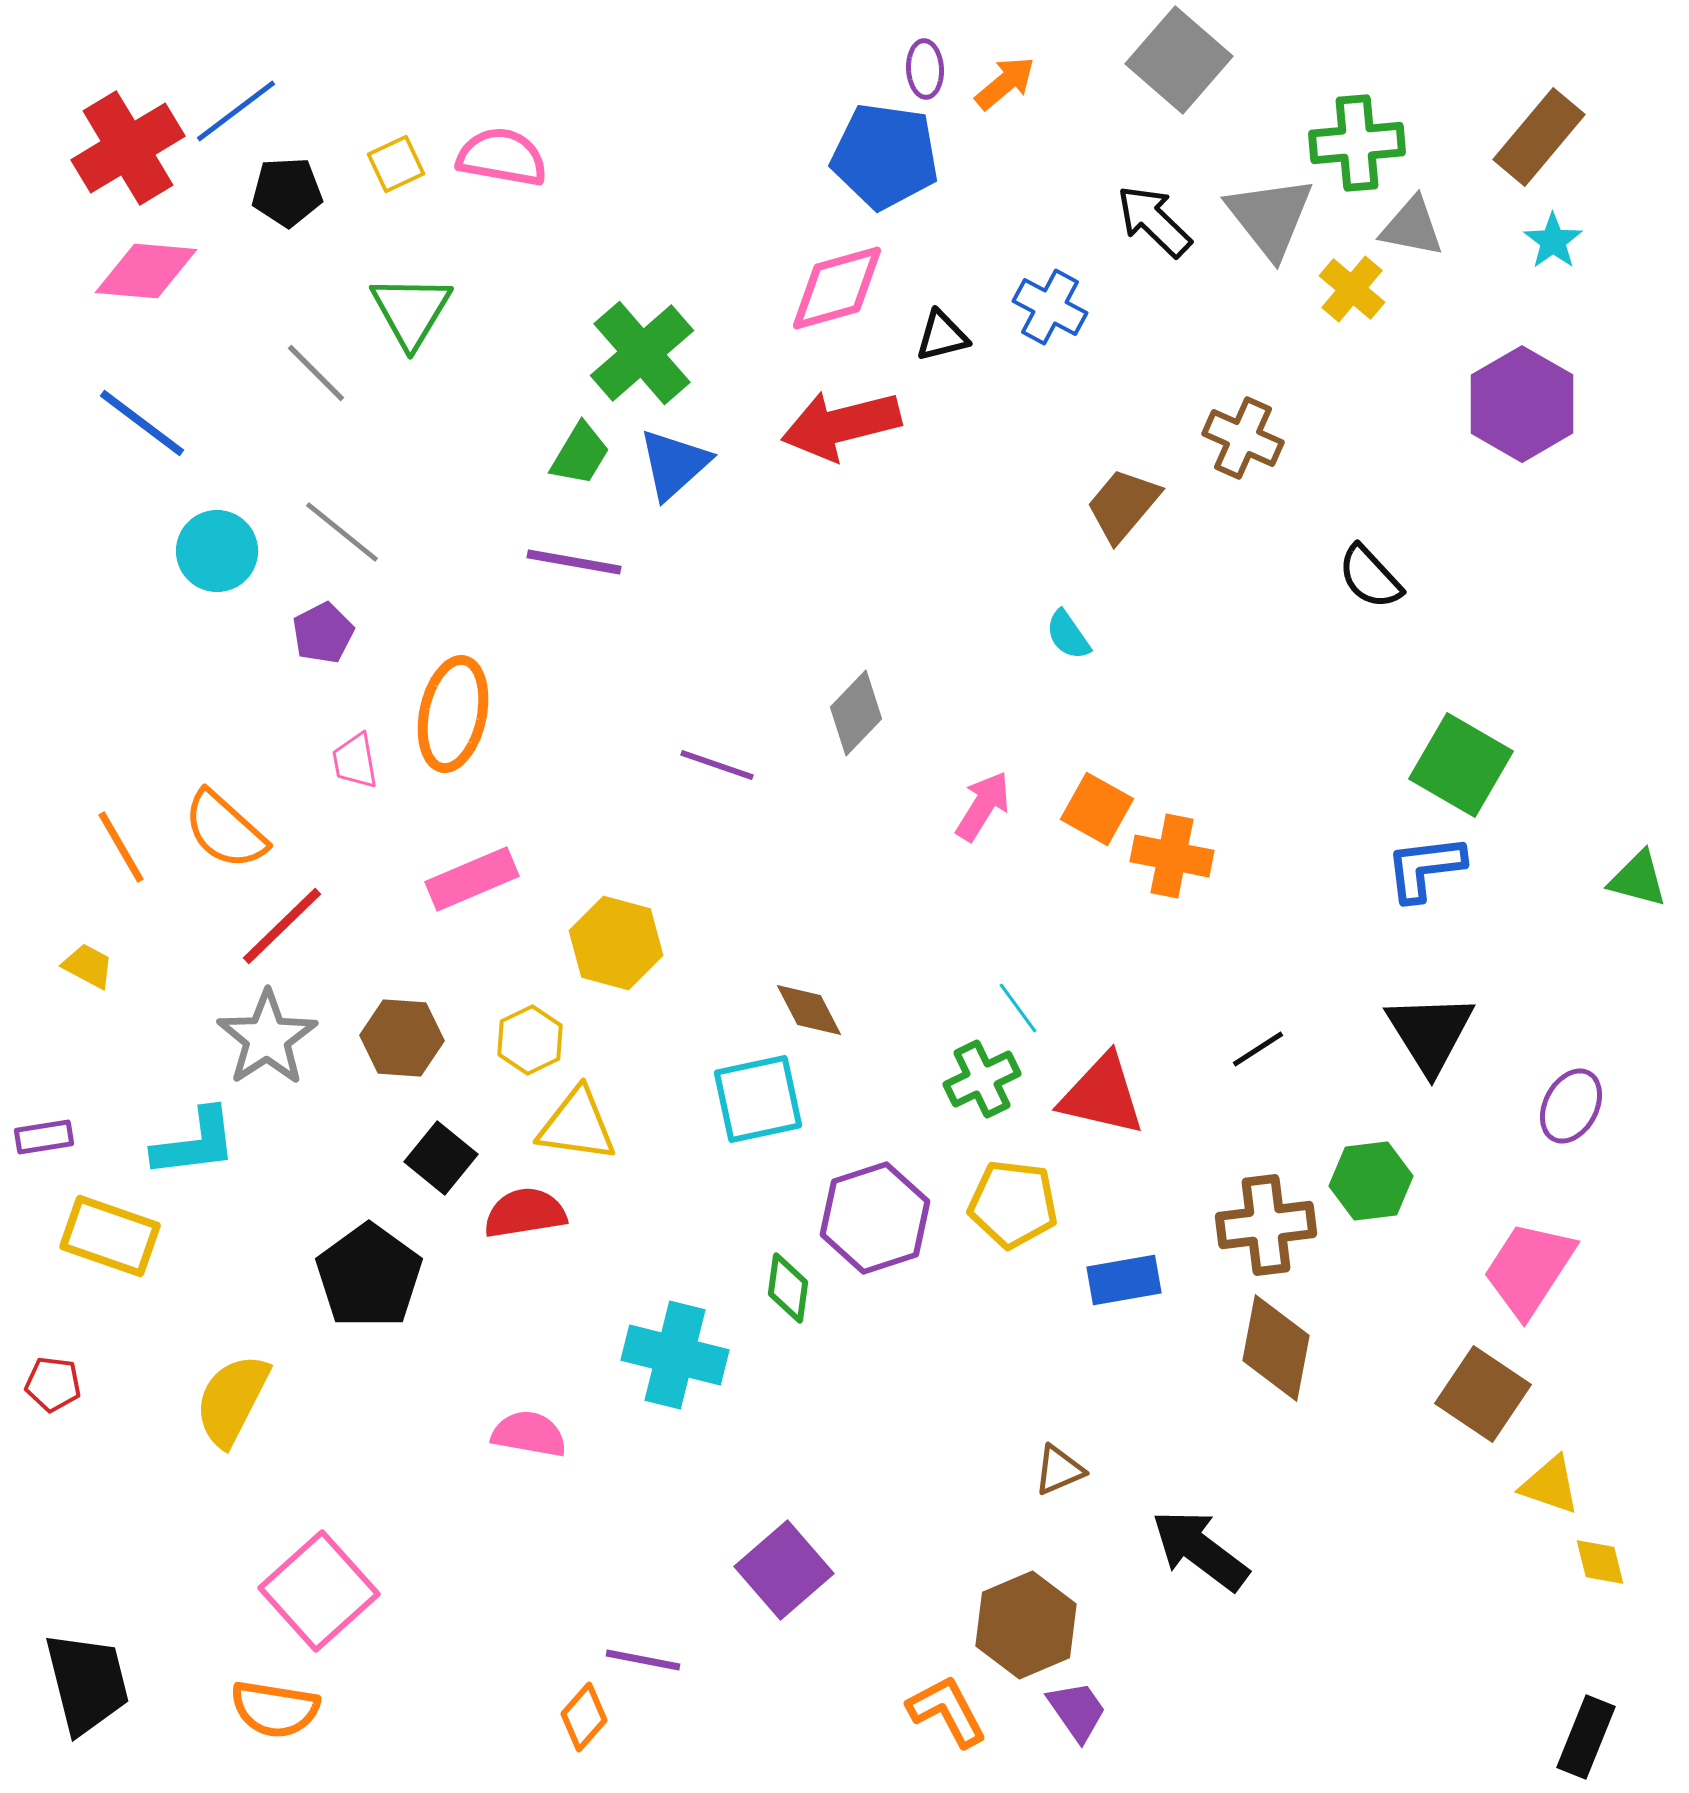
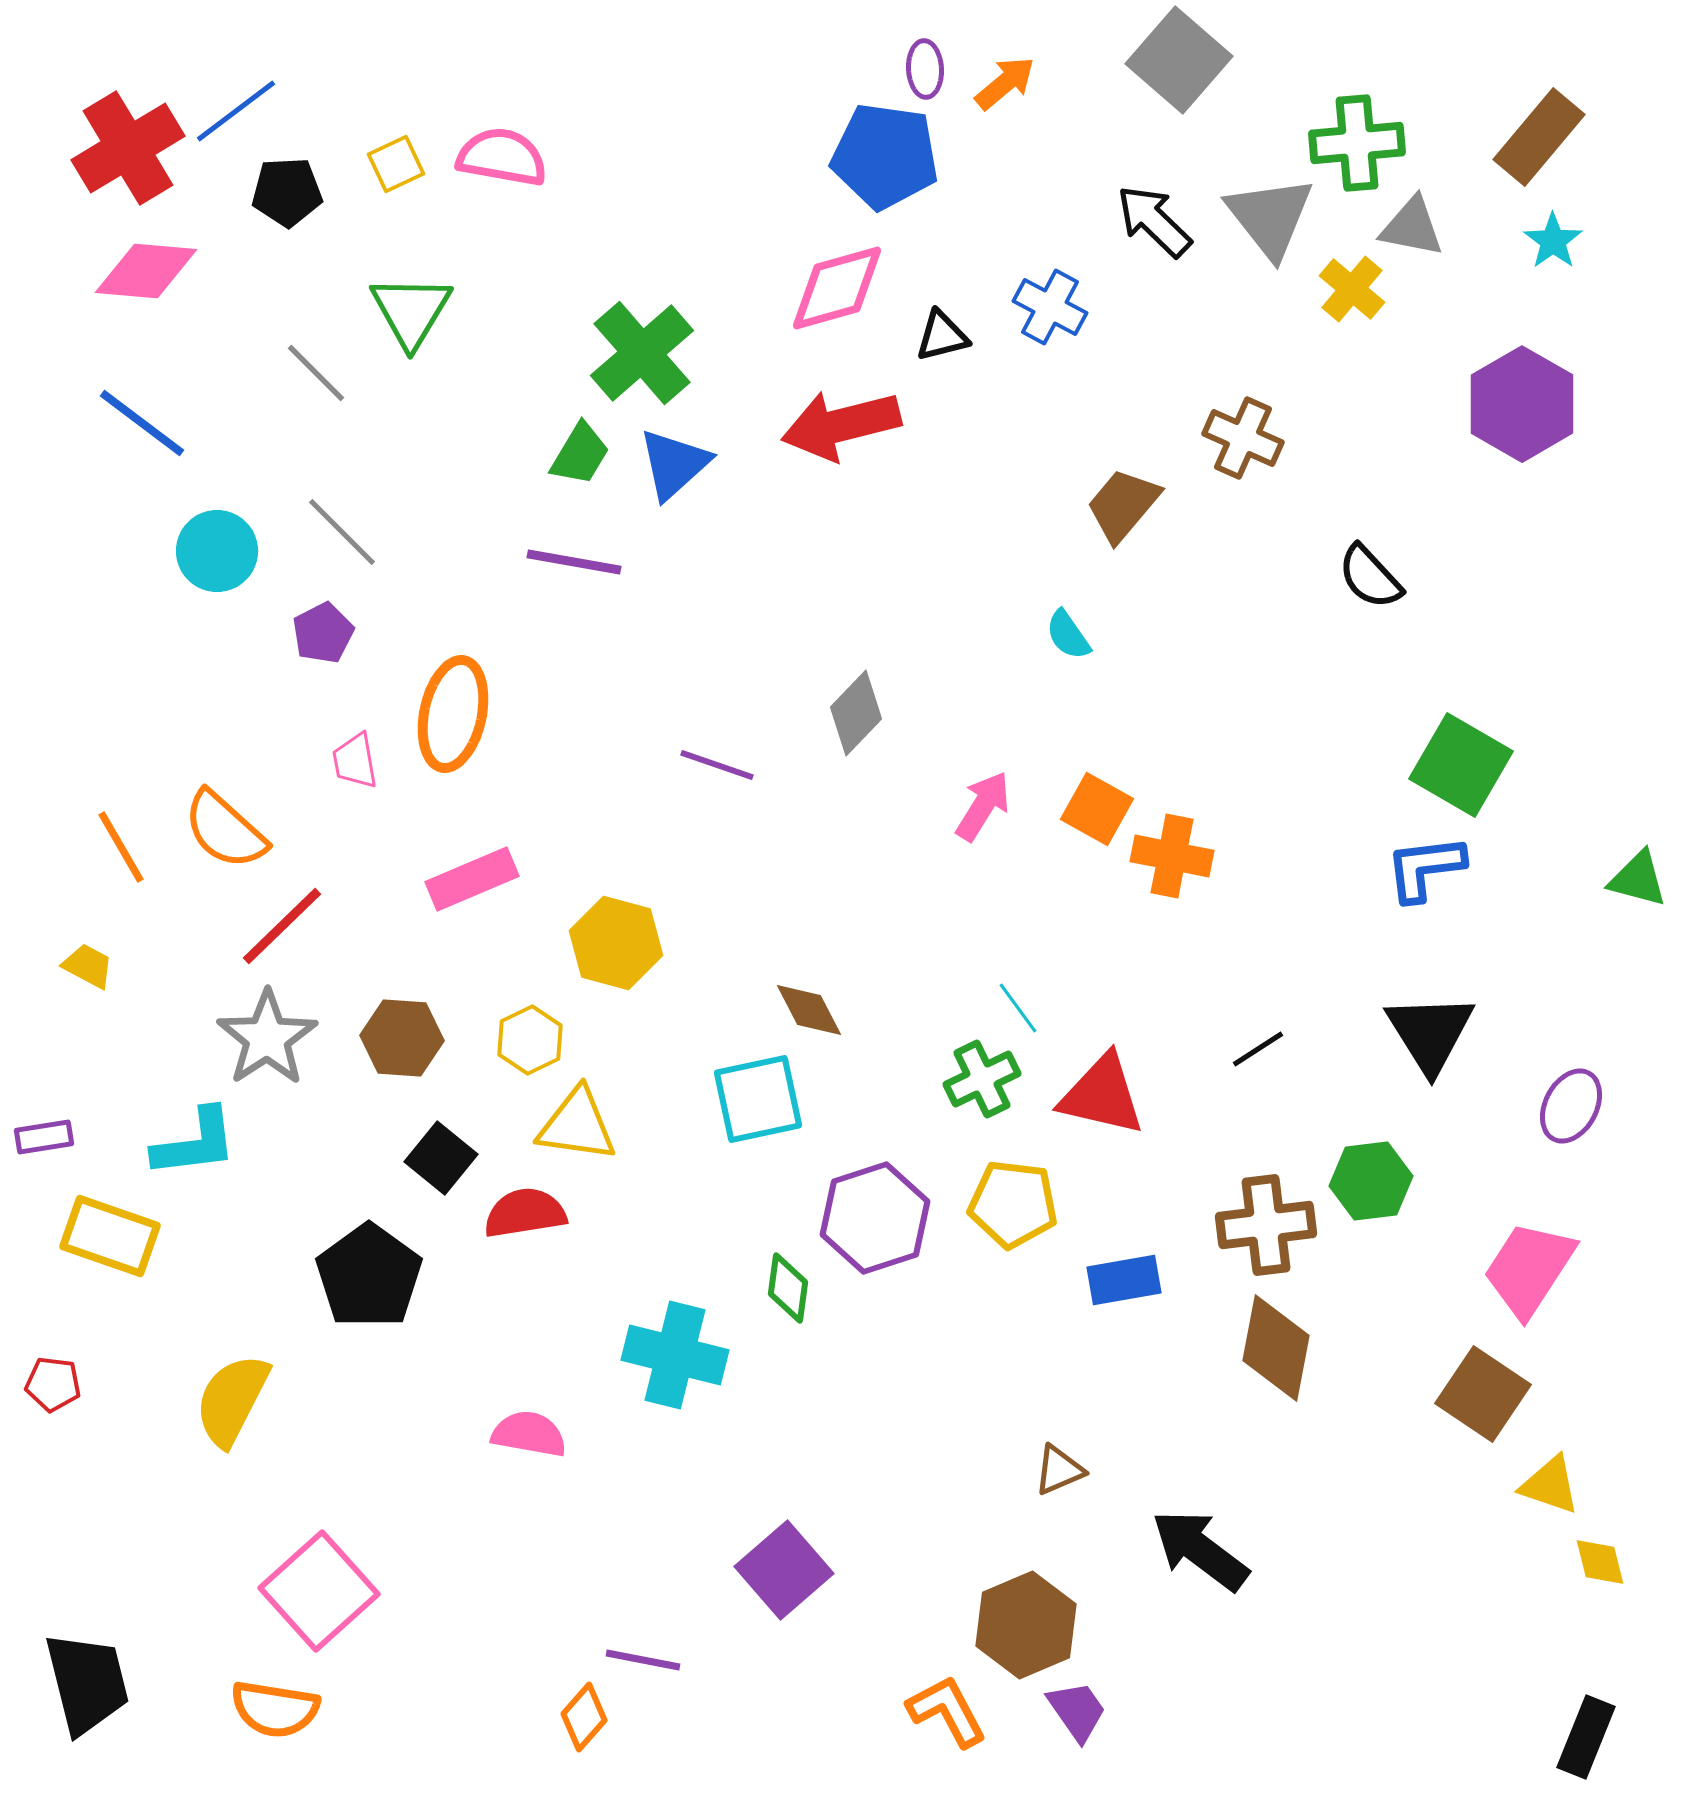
gray line at (342, 532): rotated 6 degrees clockwise
